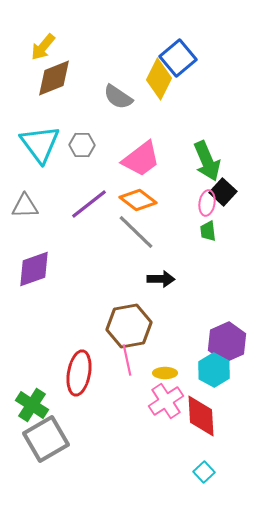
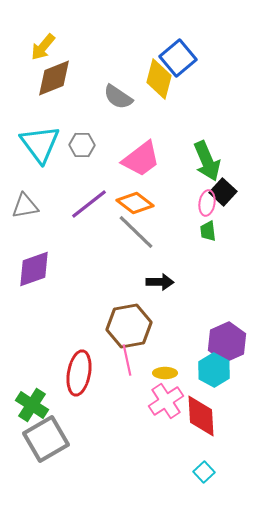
yellow diamond: rotated 12 degrees counterclockwise
orange diamond: moved 3 px left, 3 px down
gray triangle: rotated 8 degrees counterclockwise
black arrow: moved 1 px left, 3 px down
